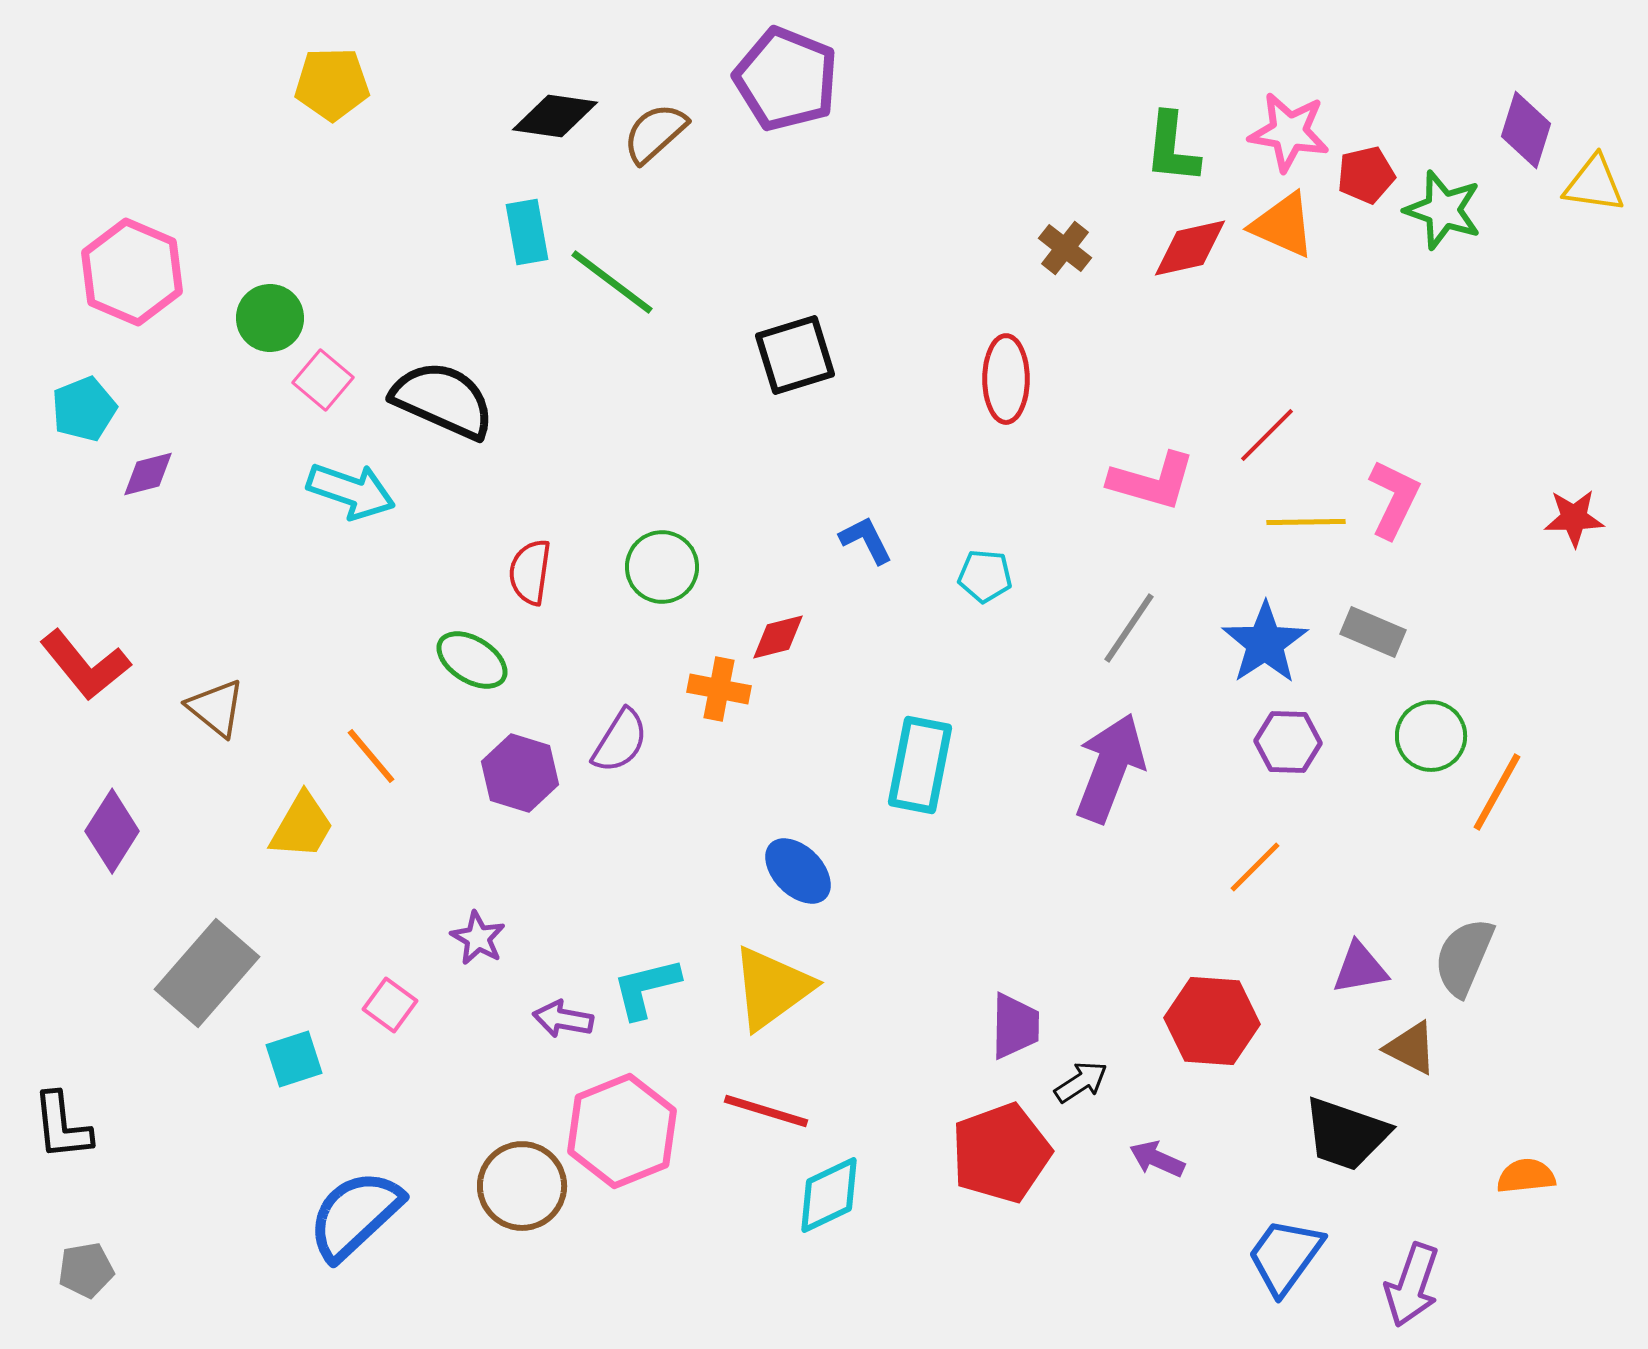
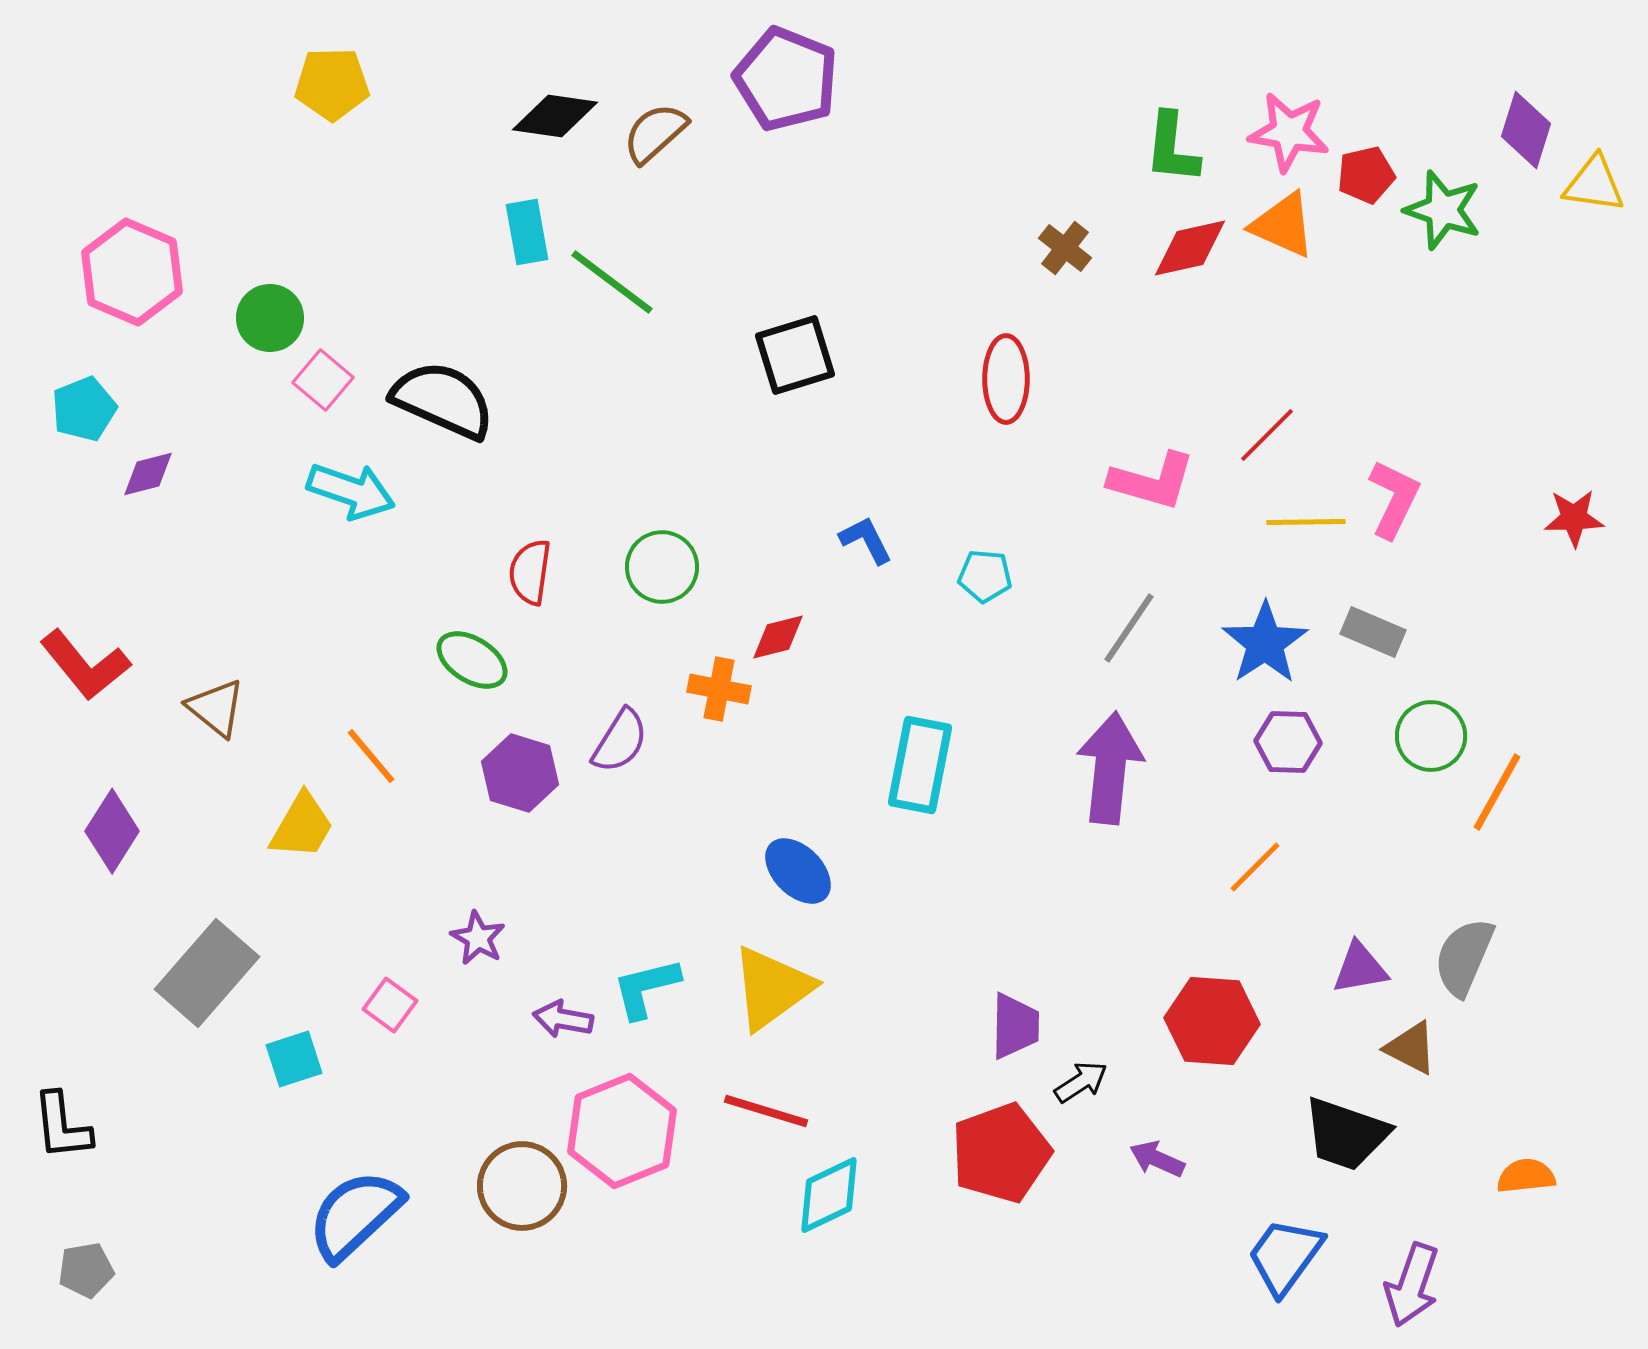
purple arrow at (1110, 768): rotated 15 degrees counterclockwise
